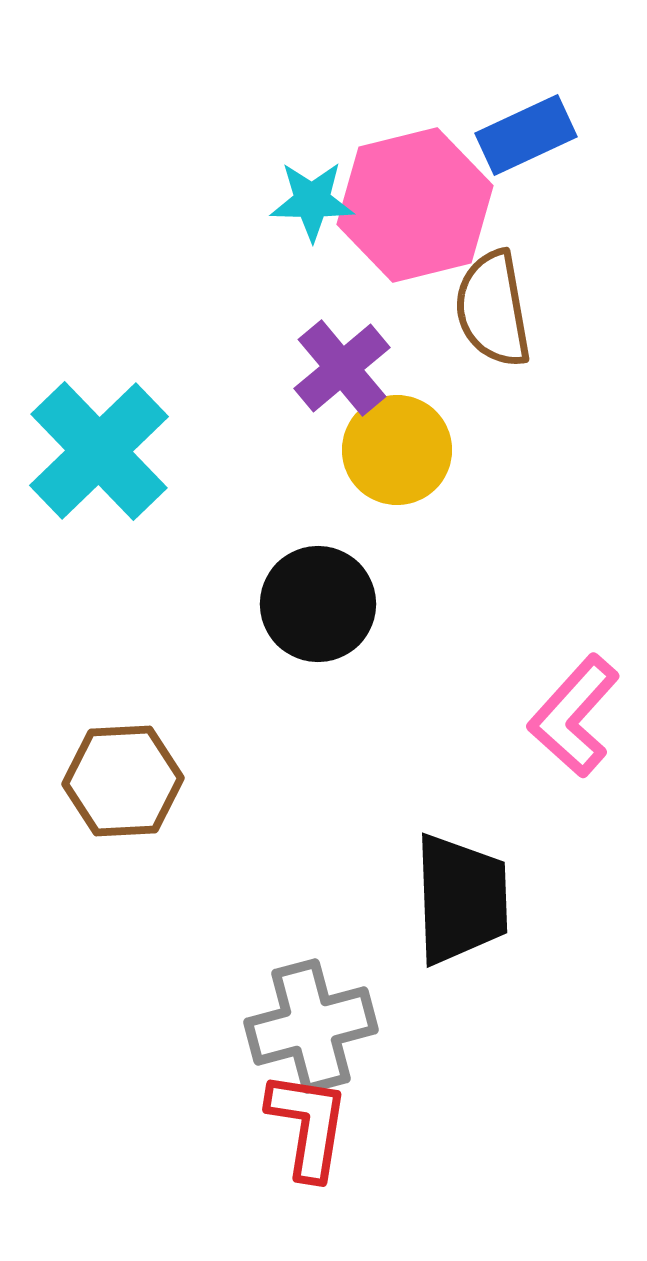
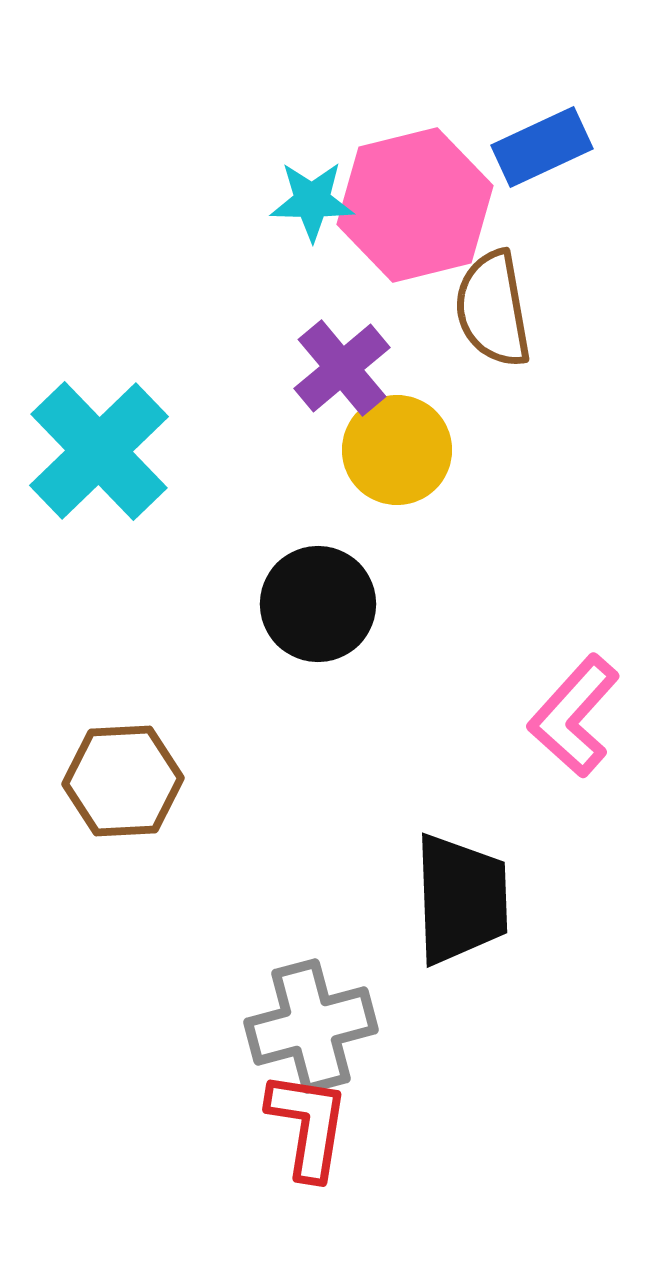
blue rectangle: moved 16 px right, 12 px down
